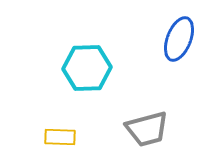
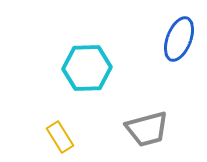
yellow rectangle: rotated 56 degrees clockwise
